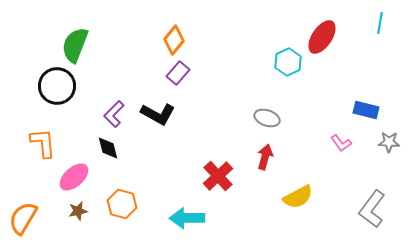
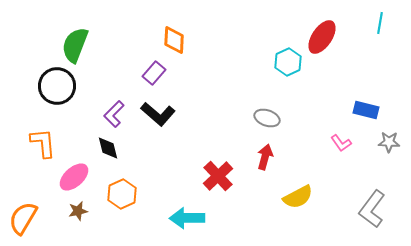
orange diamond: rotated 36 degrees counterclockwise
purple rectangle: moved 24 px left
black L-shape: rotated 12 degrees clockwise
orange hexagon: moved 10 px up; rotated 20 degrees clockwise
